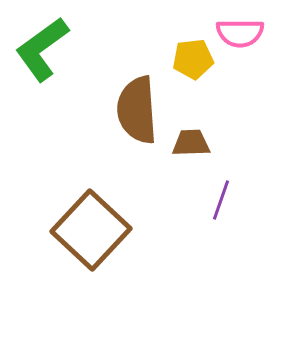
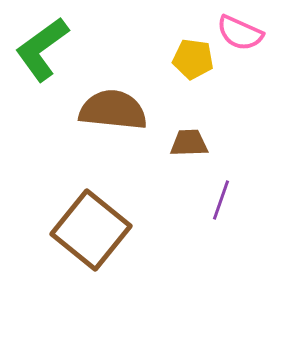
pink semicircle: rotated 24 degrees clockwise
yellow pentagon: rotated 15 degrees clockwise
brown semicircle: moved 24 px left; rotated 100 degrees clockwise
brown trapezoid: moved 2 px left
brown square: rotated 4 degrees counterclockwise
